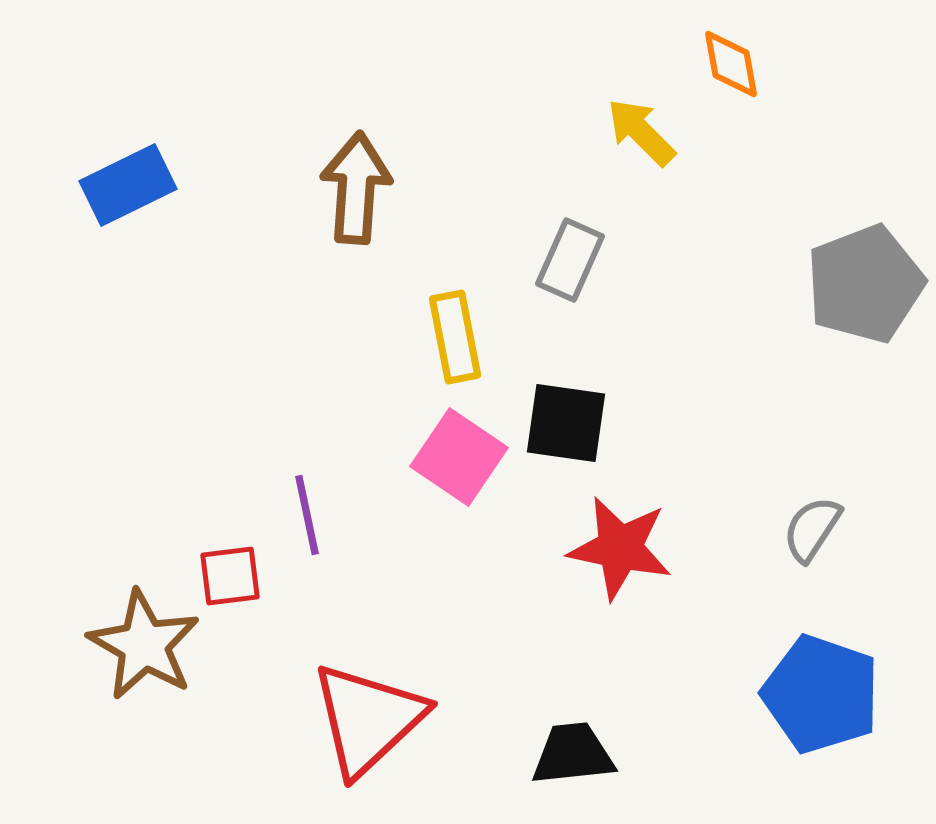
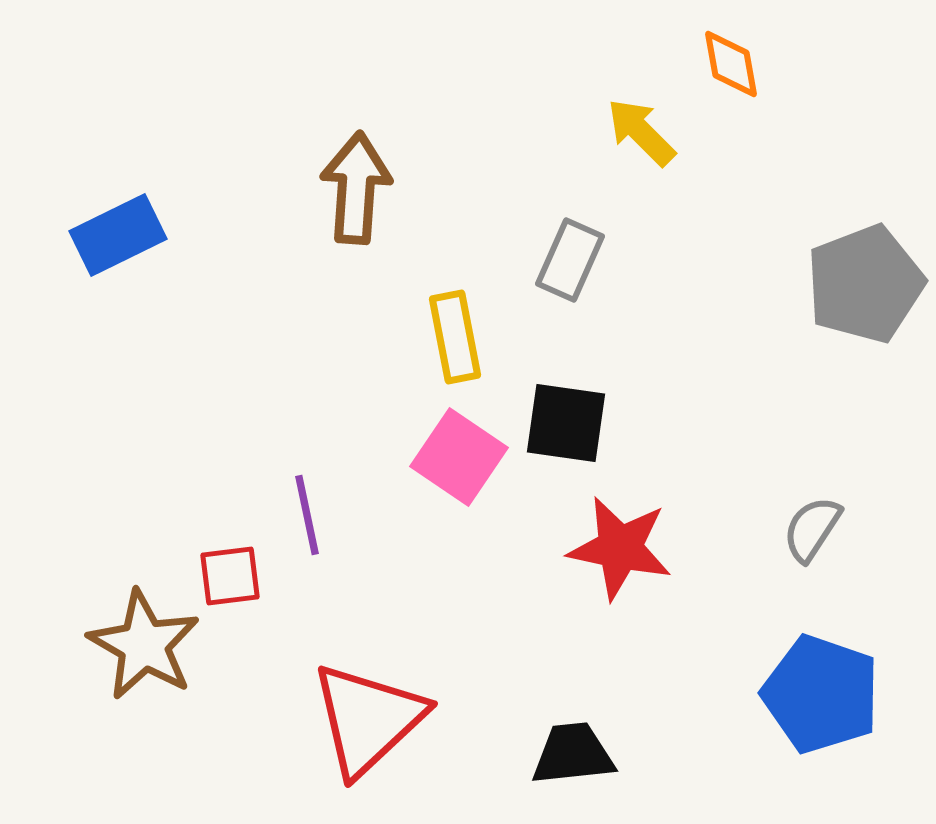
blue rectangle: moved 10 px left, 50 px down
